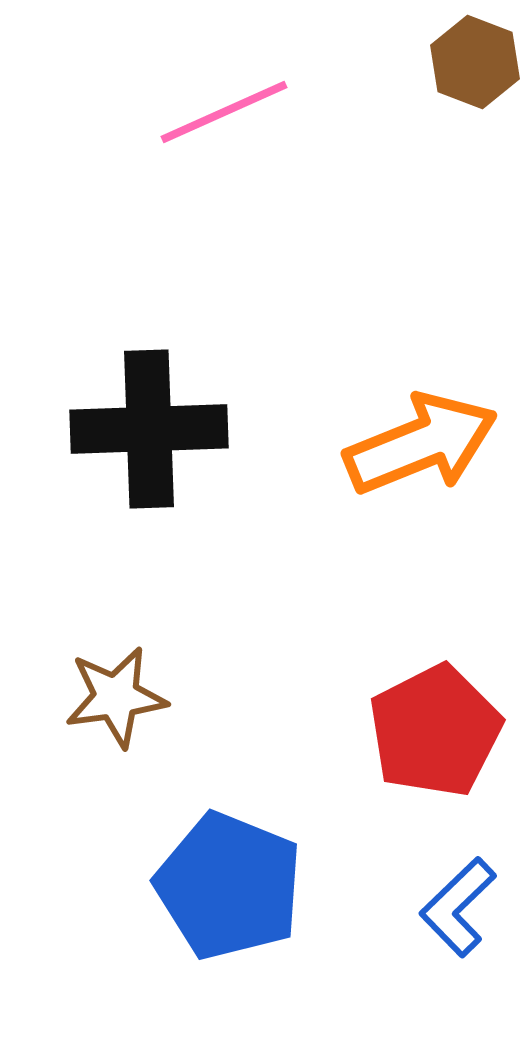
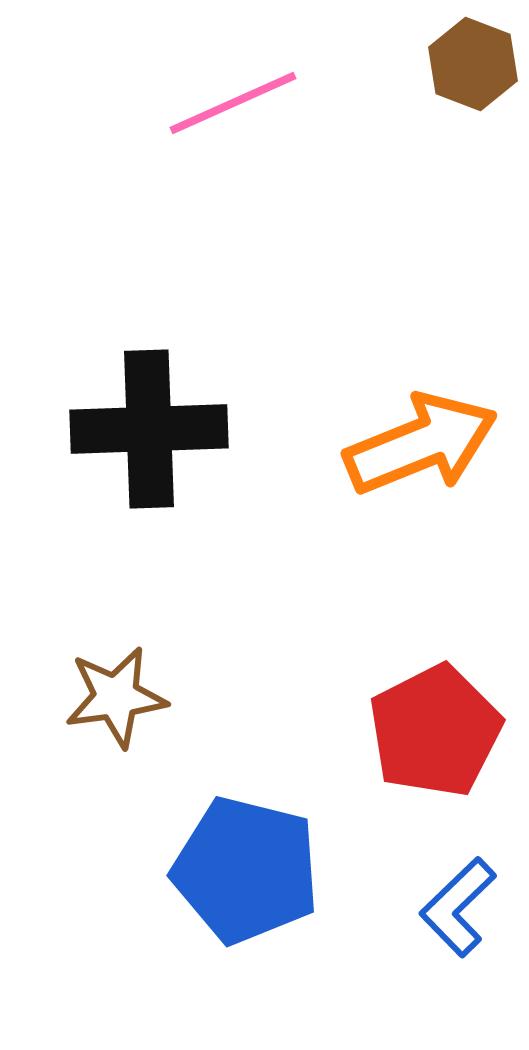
brown hexagon: moved 2 px left, 2 px down
pink line: moved 9 px right, 9 px up
blue pentagon: moved 17 px right, 16 px up; rotated 8 degrees counterclockwise
